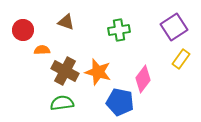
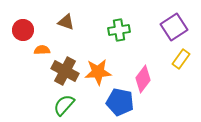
orange star: rotated 20 degrees counterclockwise
green semicircle: moved 2 px right, 2 px down; rotated 40 degrees counterclockwise
